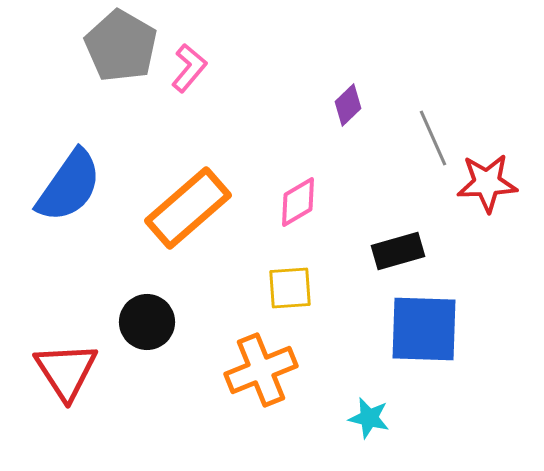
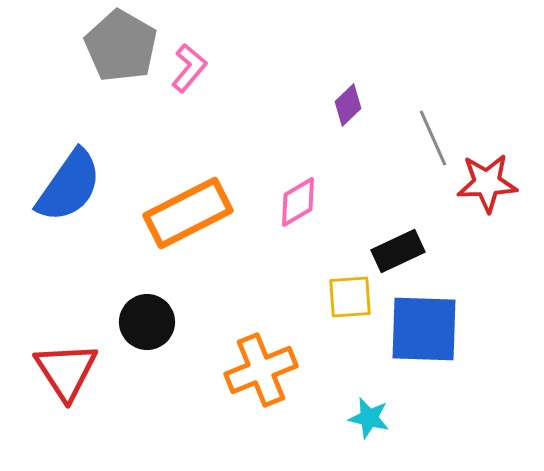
orange rectangle: moved 5 px down; rotated 14 degrees clockwise
black rectangle: rotated 9 degrees counterclockwise
yellow square: moved 60 px right, 9 px down
